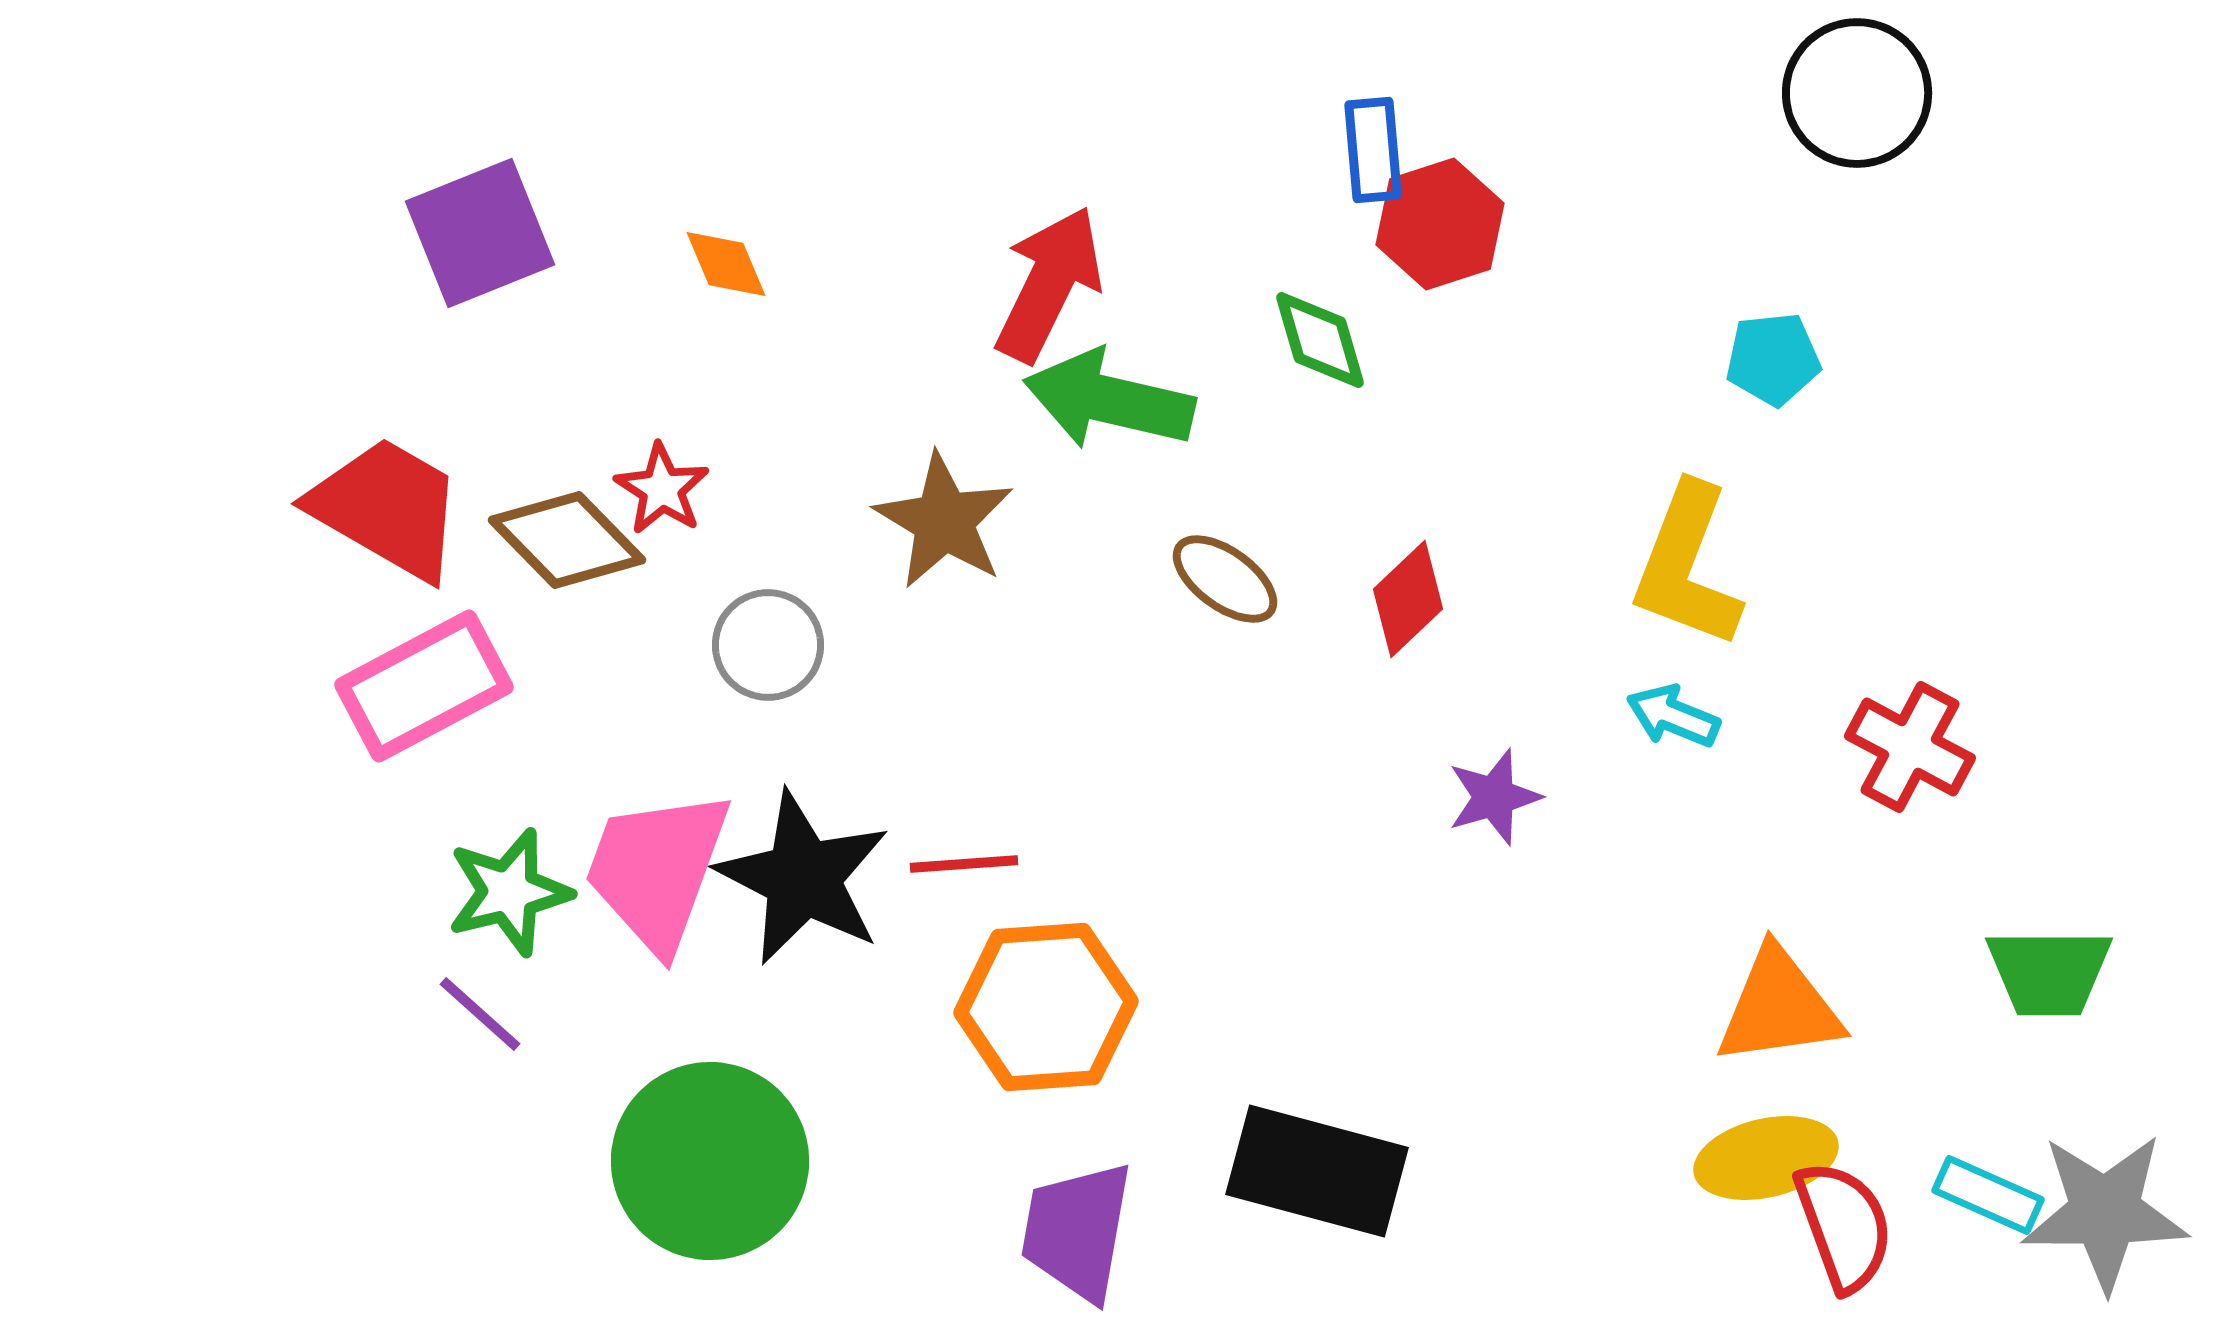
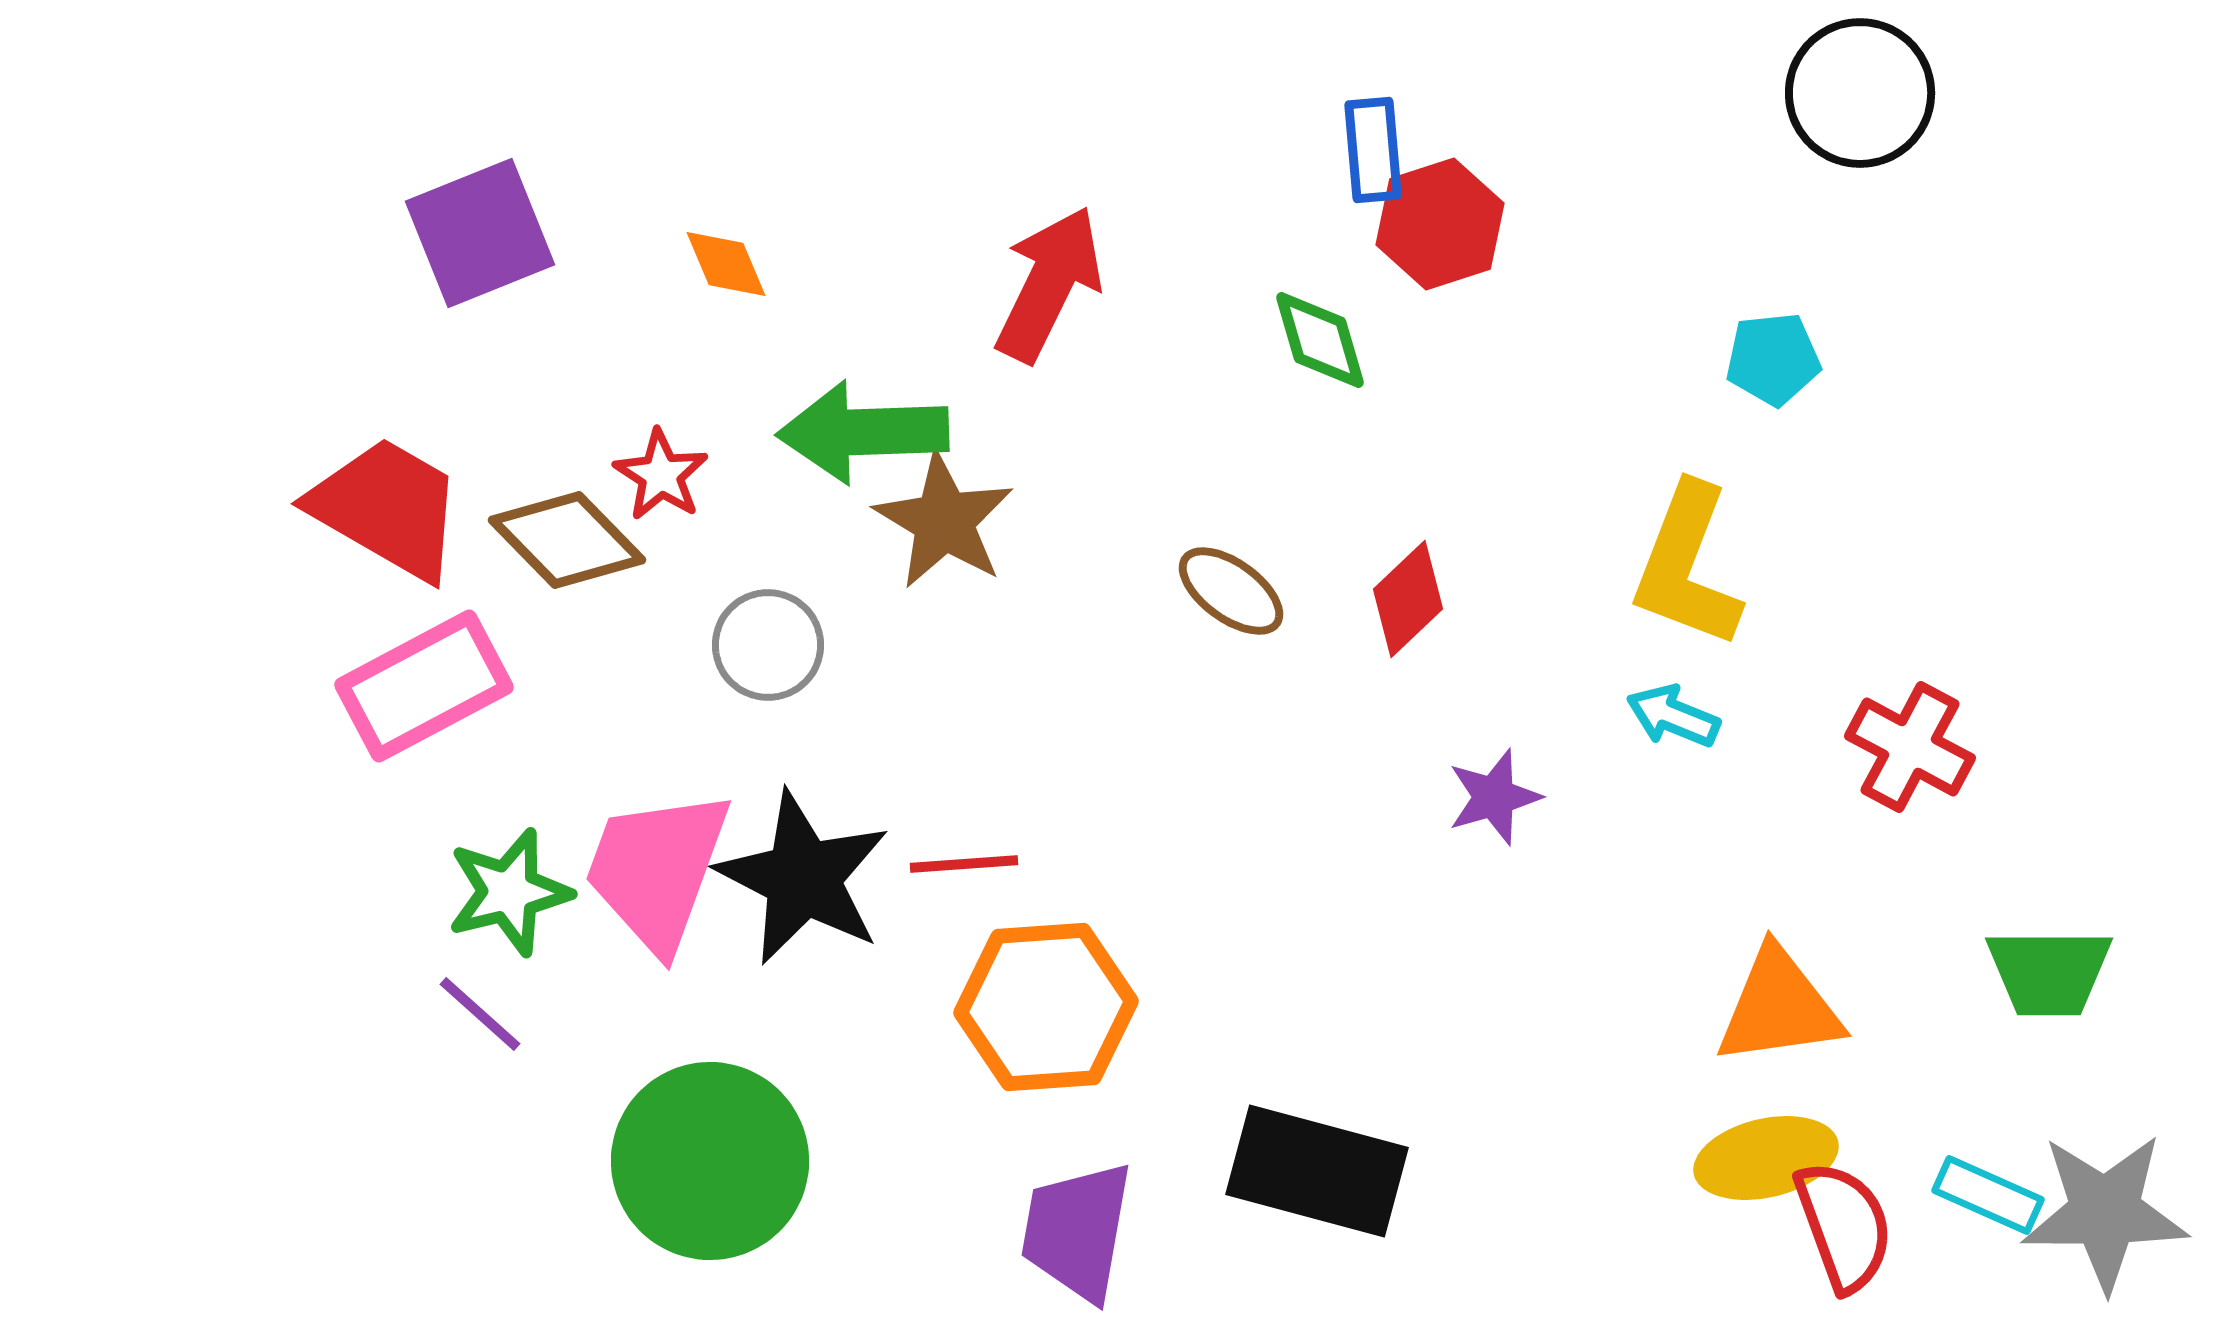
black circle: moved 3 px right
green arrow: moved 246 px left, 32 px down; rotated 15 degrees counterclockwise
red star: moved 1 px left, 14 px up
brown ellipse: moved 6 px right, 12 px down
